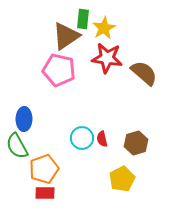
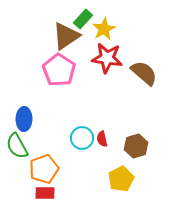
green rectangle: rotated 36 degrees clockwise
yellow star: moved 1 px down
pink pentagon: rotated 20 degrees clockwise
brown hexagon: moved 3 px down
yellow pentagon: moved 1 px left
